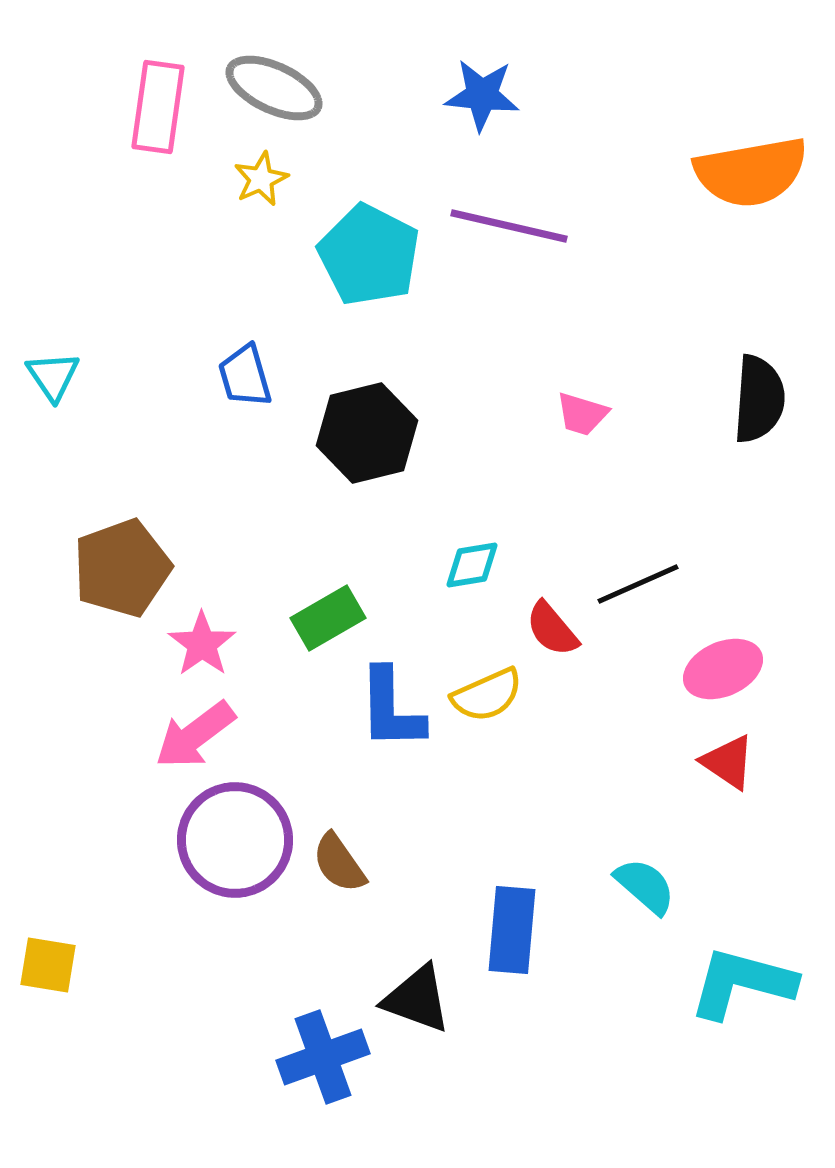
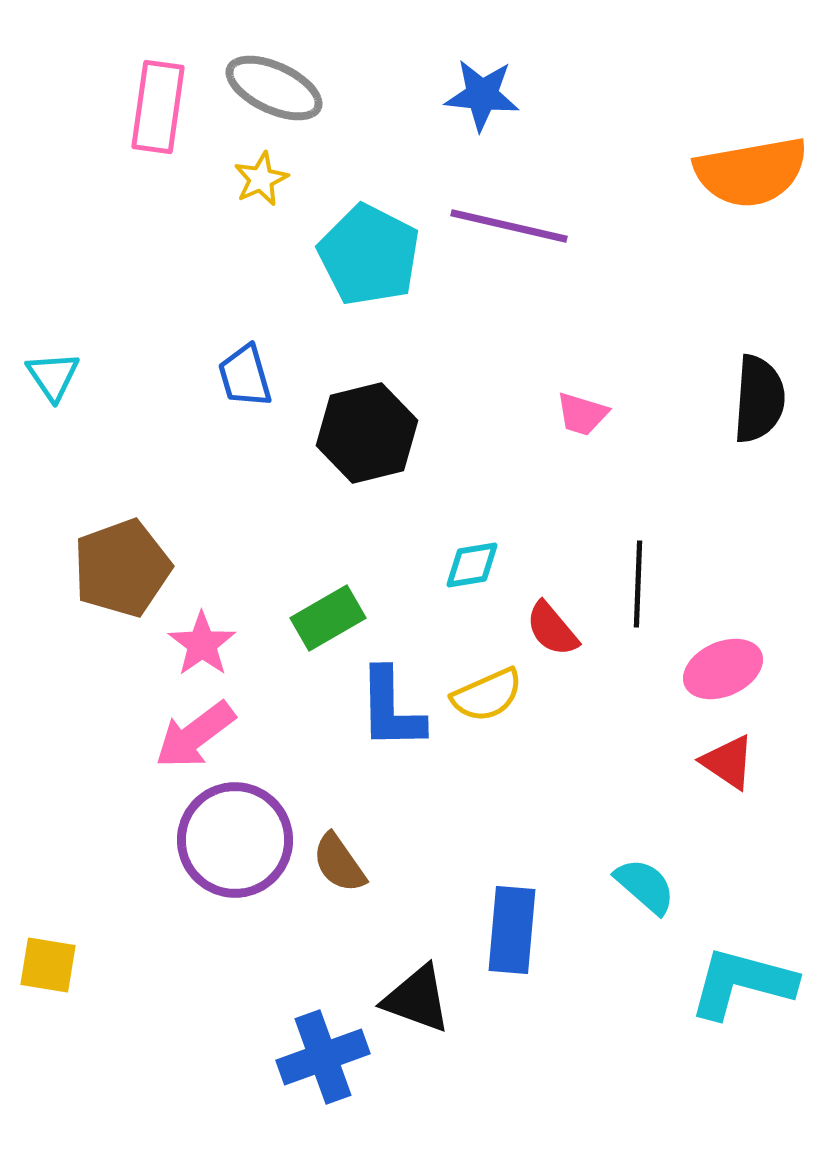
black line: rotated 64 degrees counterclockwise
